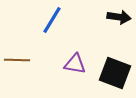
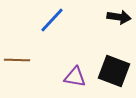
blue line: rotated 12 degrees clockwise
purple triangle: moved 13 px down
black square: moved 1 px left, 2 px up
